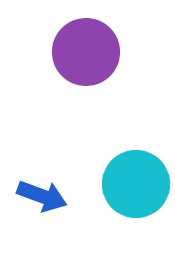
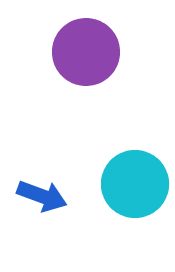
cyan circle: moved 1 px left
